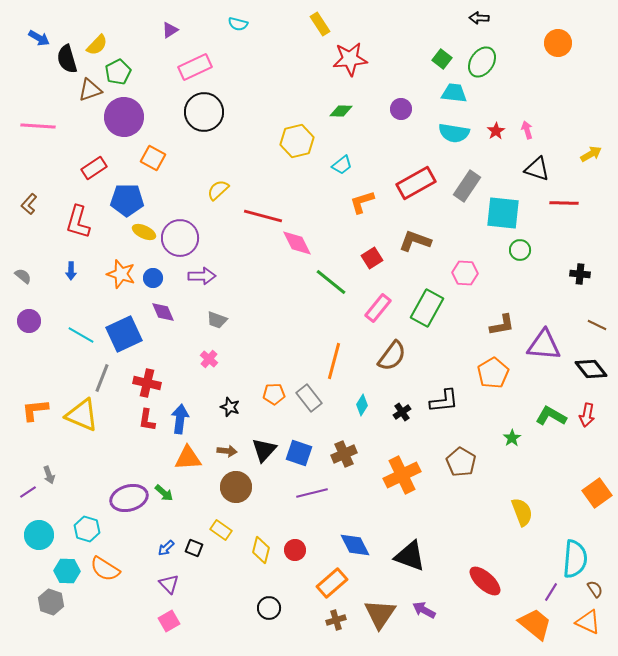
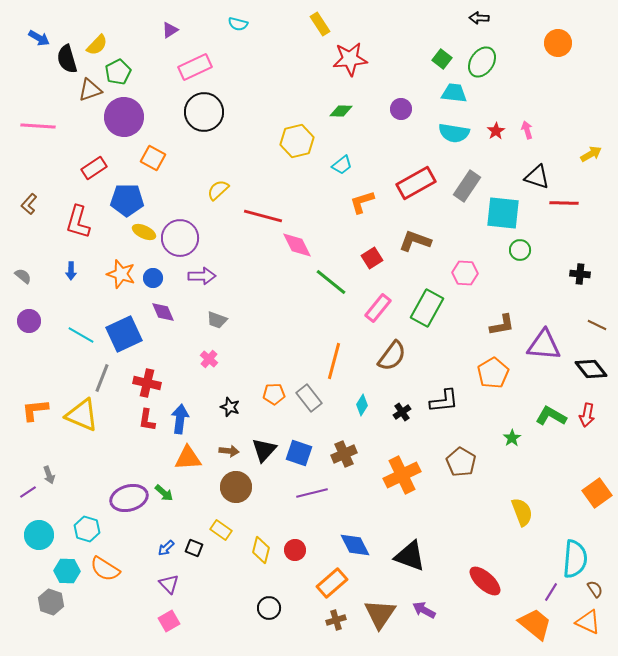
black triangle at (537, 169): moved 8 px down
pink diamond at (297, 243): moved 2 px down
brown arrow at (227, 451): moved 2 px right
